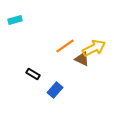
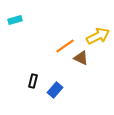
yellow arrow: moved 4 px right, 12 px up
brown triangle: moved 1 px left, 1 px up
black rectangle: moved 7 px down; rotated 72 degrees clockwise
